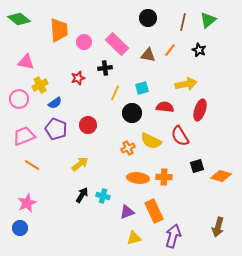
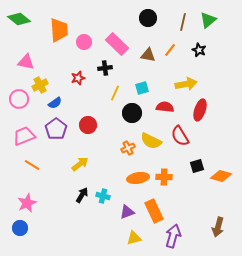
purple pentagon at (56, 129): rotated 15 degrees clockwise
orange ellipse at (138, 178): rotated 15 degrees counterclockwise
